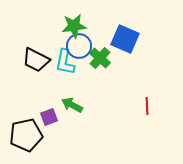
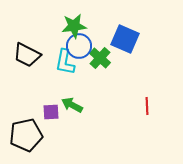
black trapezoid: moved 9 px left, 5 px up
purple square: moved 2 px right, 5 px up; rotated 18 degrees clockwise
